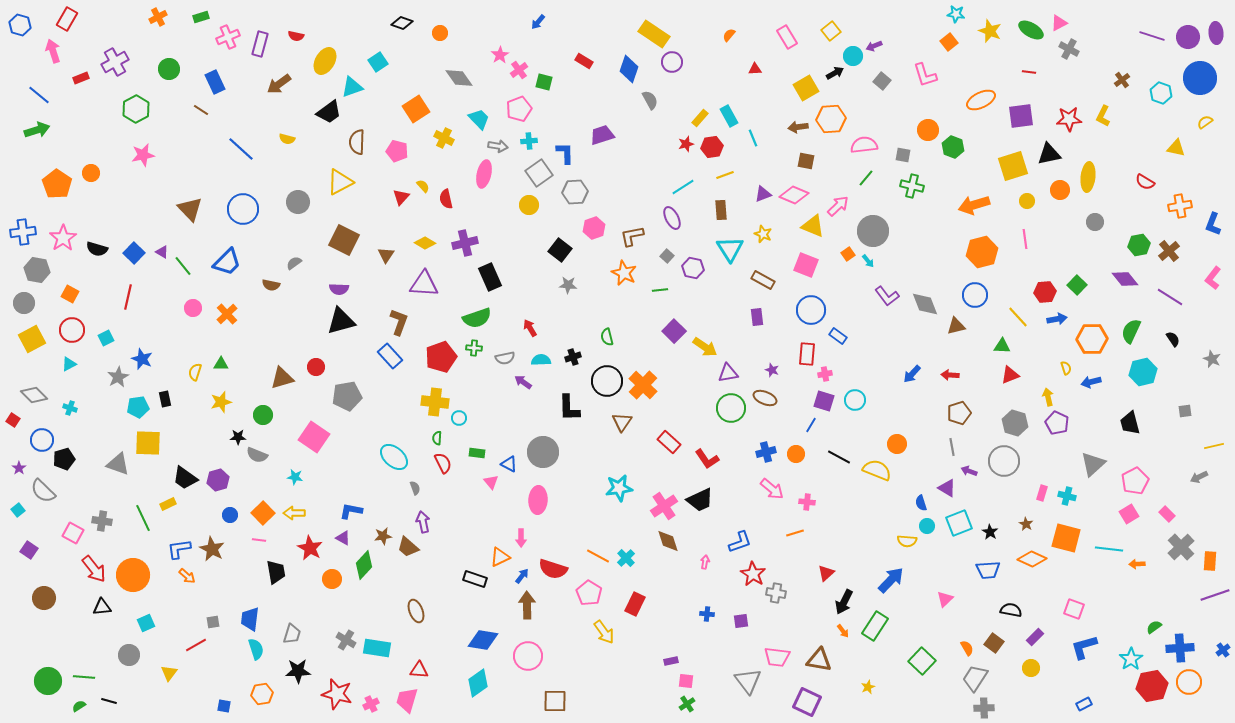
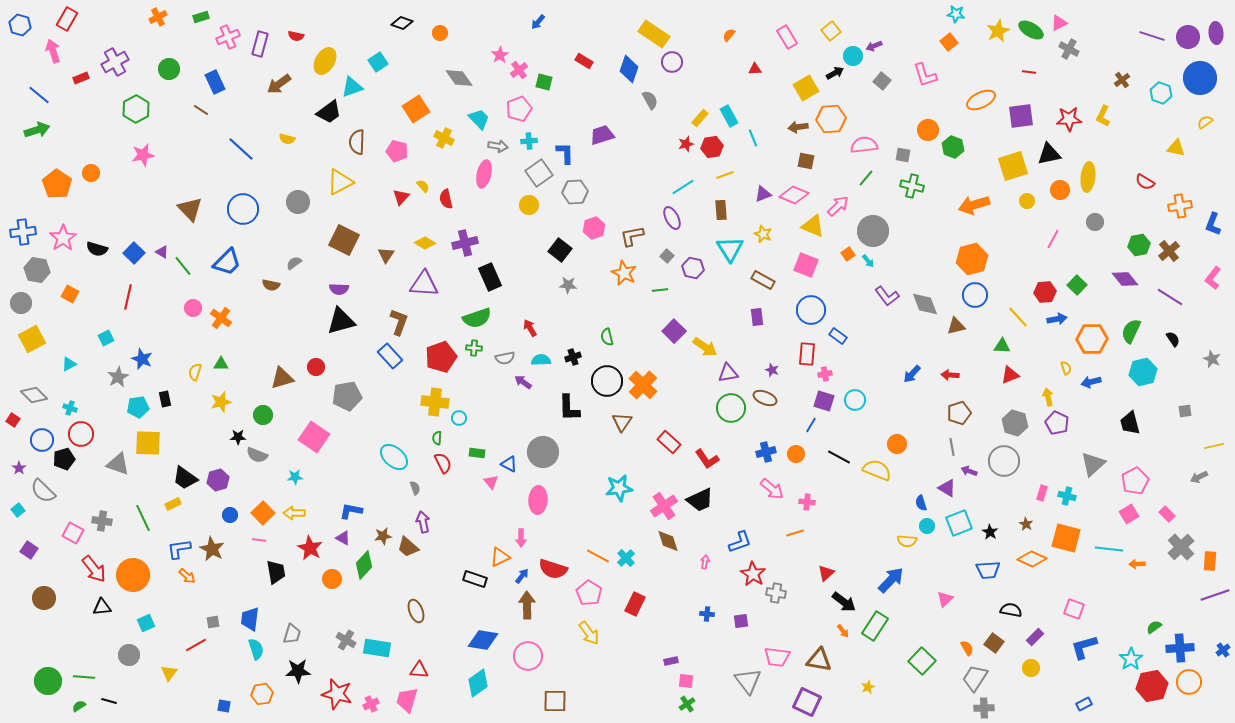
yellow star at (990, 31): moved 8 px right; rotated 25 degrees clockwise
pink line at (1025, 239): moved 28 px right; rotated 36 degrees clockwise
orange hexagon at (982, 252): moved 10 px left, 7 px down
gray circle at (24, 303): moved 3 px left
orange cross at (227, 314): moved 6 px left, 4 px down; rotated 10 degrees counterclockwise
red circle at (72, 330): moved 9 px right, 104 px down
cyan star at (295, 477): rotated 14 degrees counterclockwise
yellow rectangle at (168, 504): moved 5 px right
black arrow at (844, 602): rotated 80 degrees counterclockwise
yellow arrow at (604, 632): moved 15 px left, 1 px down
